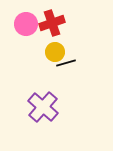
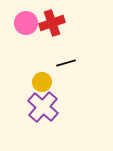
pink circle: moved 1 px up
yellow circle: moved 13 px left, 30 px down
